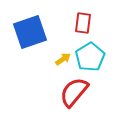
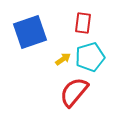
cyan pentagon: rotated 16 degrees clockwise
